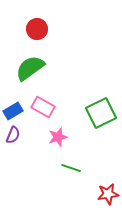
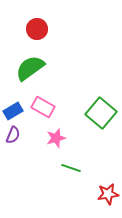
green square: rotated 24 degrees counterclockwise
pink star: moved 2 px left, 1 px down
